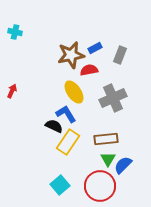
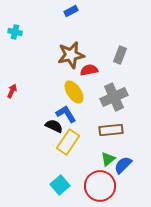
blue rectangle: moved 24 px left, 37 px up
gray cross: moved 1 px right, 1 px up
brown rectangle: moved 5 px right, 9 px up
green triangle: rotated 21 degrees clockwise
